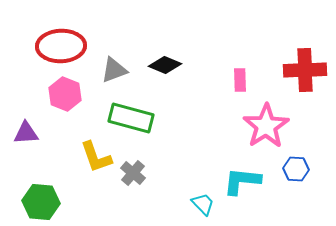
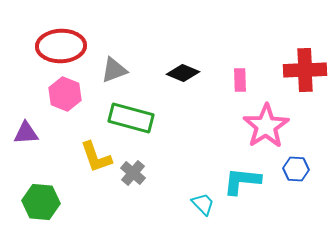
black diamond: moved 18 px right, 8 px down
